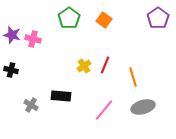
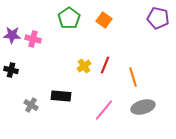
purple pentagon: rotated 25 degrees counterclockwise
purple star: rotated 12 degrees counterclockwise
